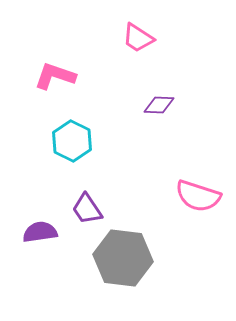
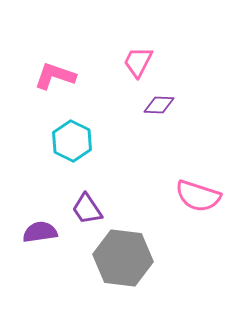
pink trapezoid: moved 24 px down; rotated 84 degrees clockwise
